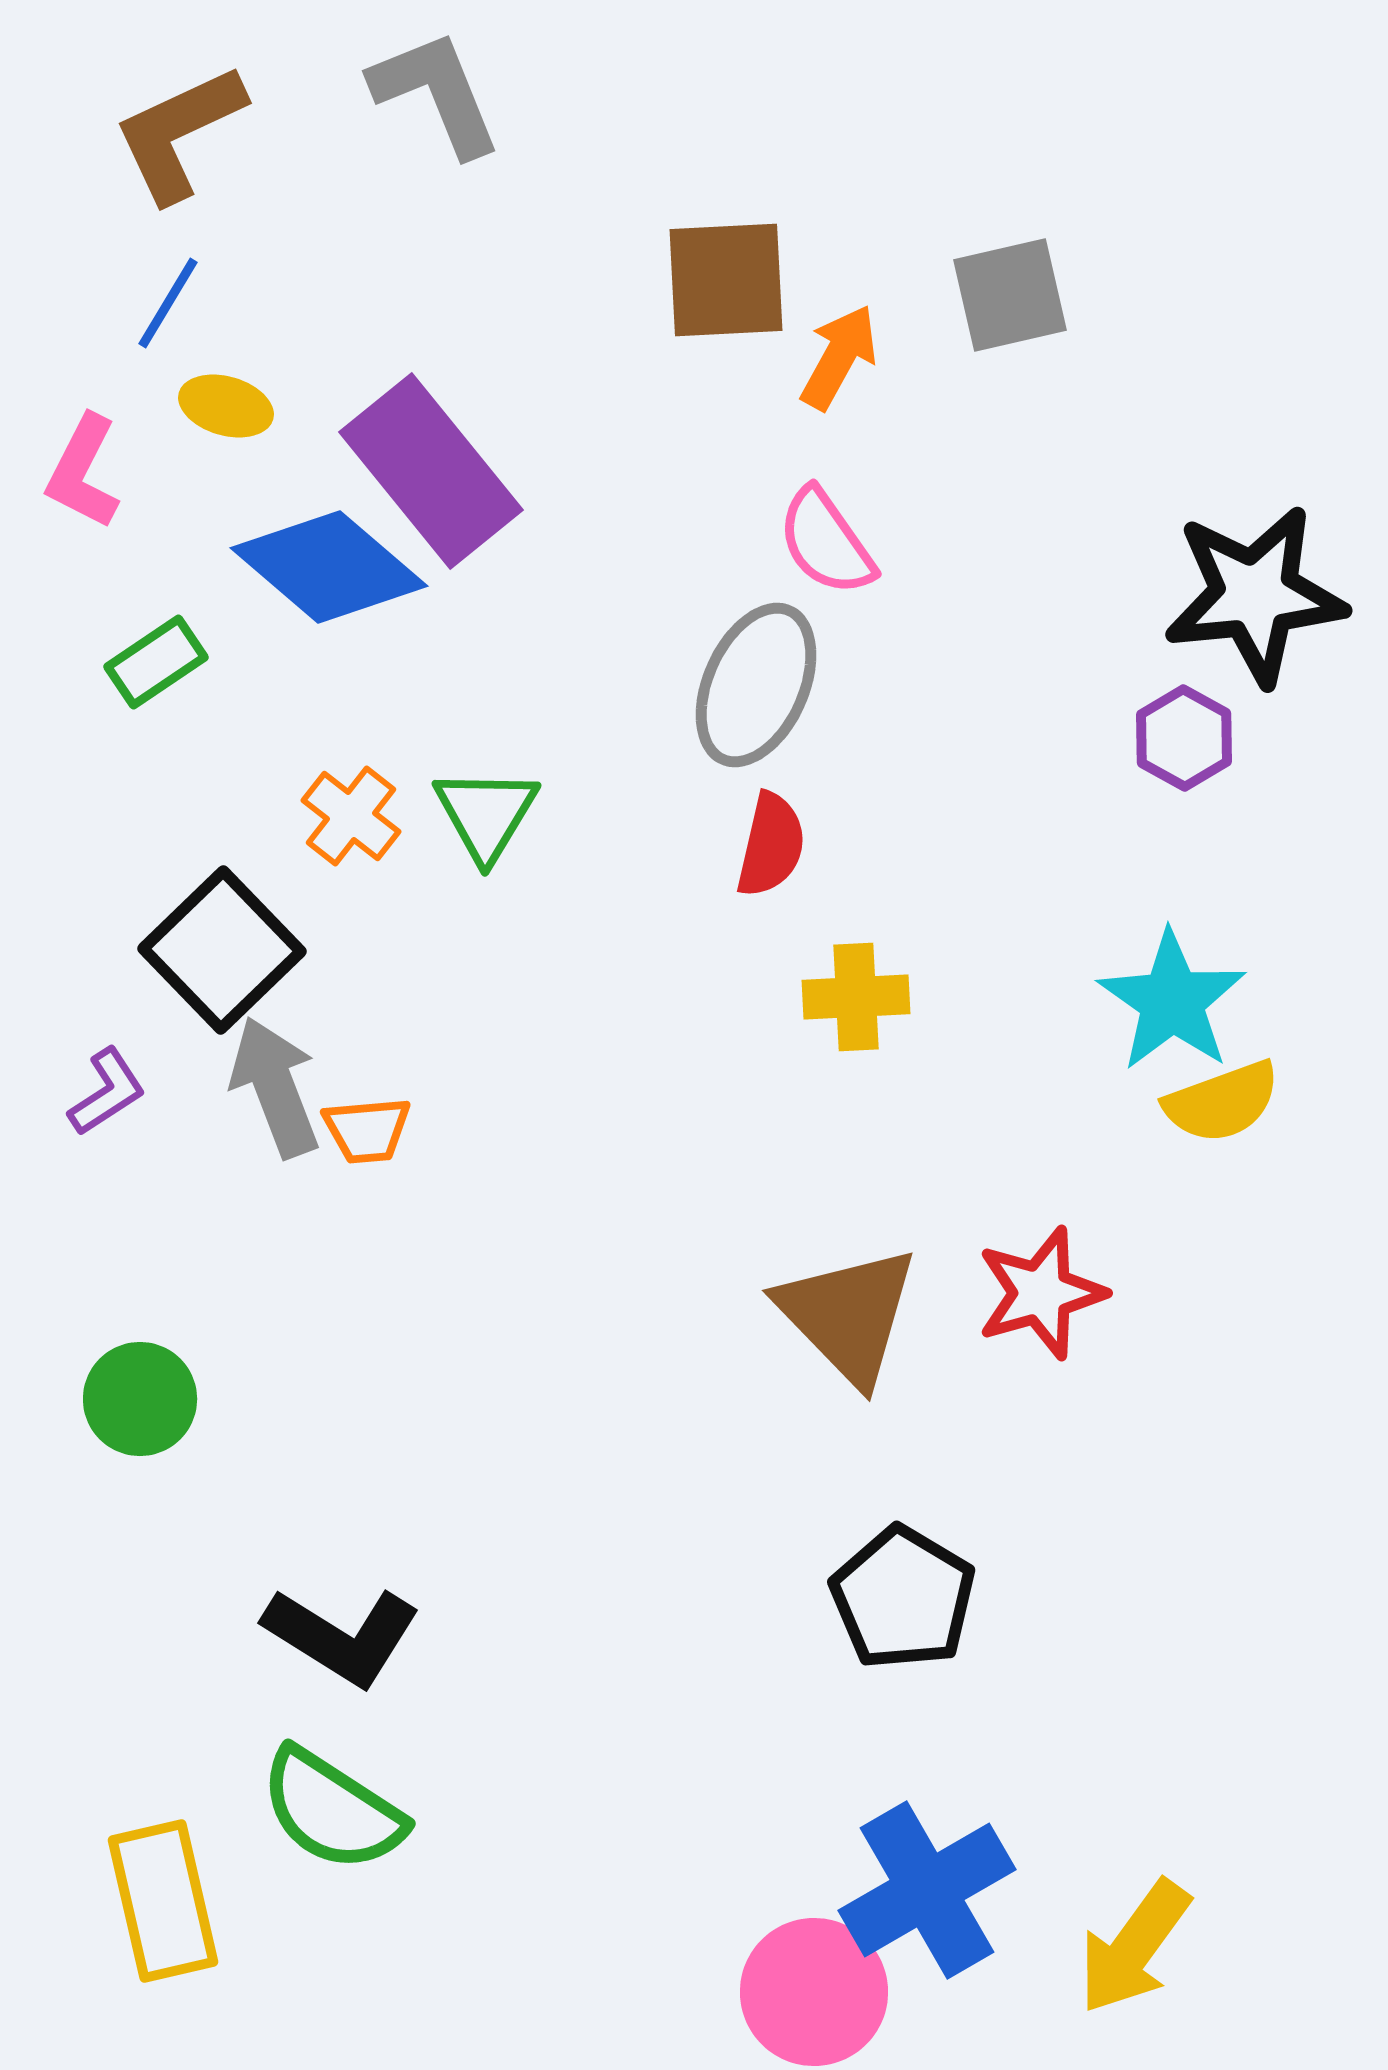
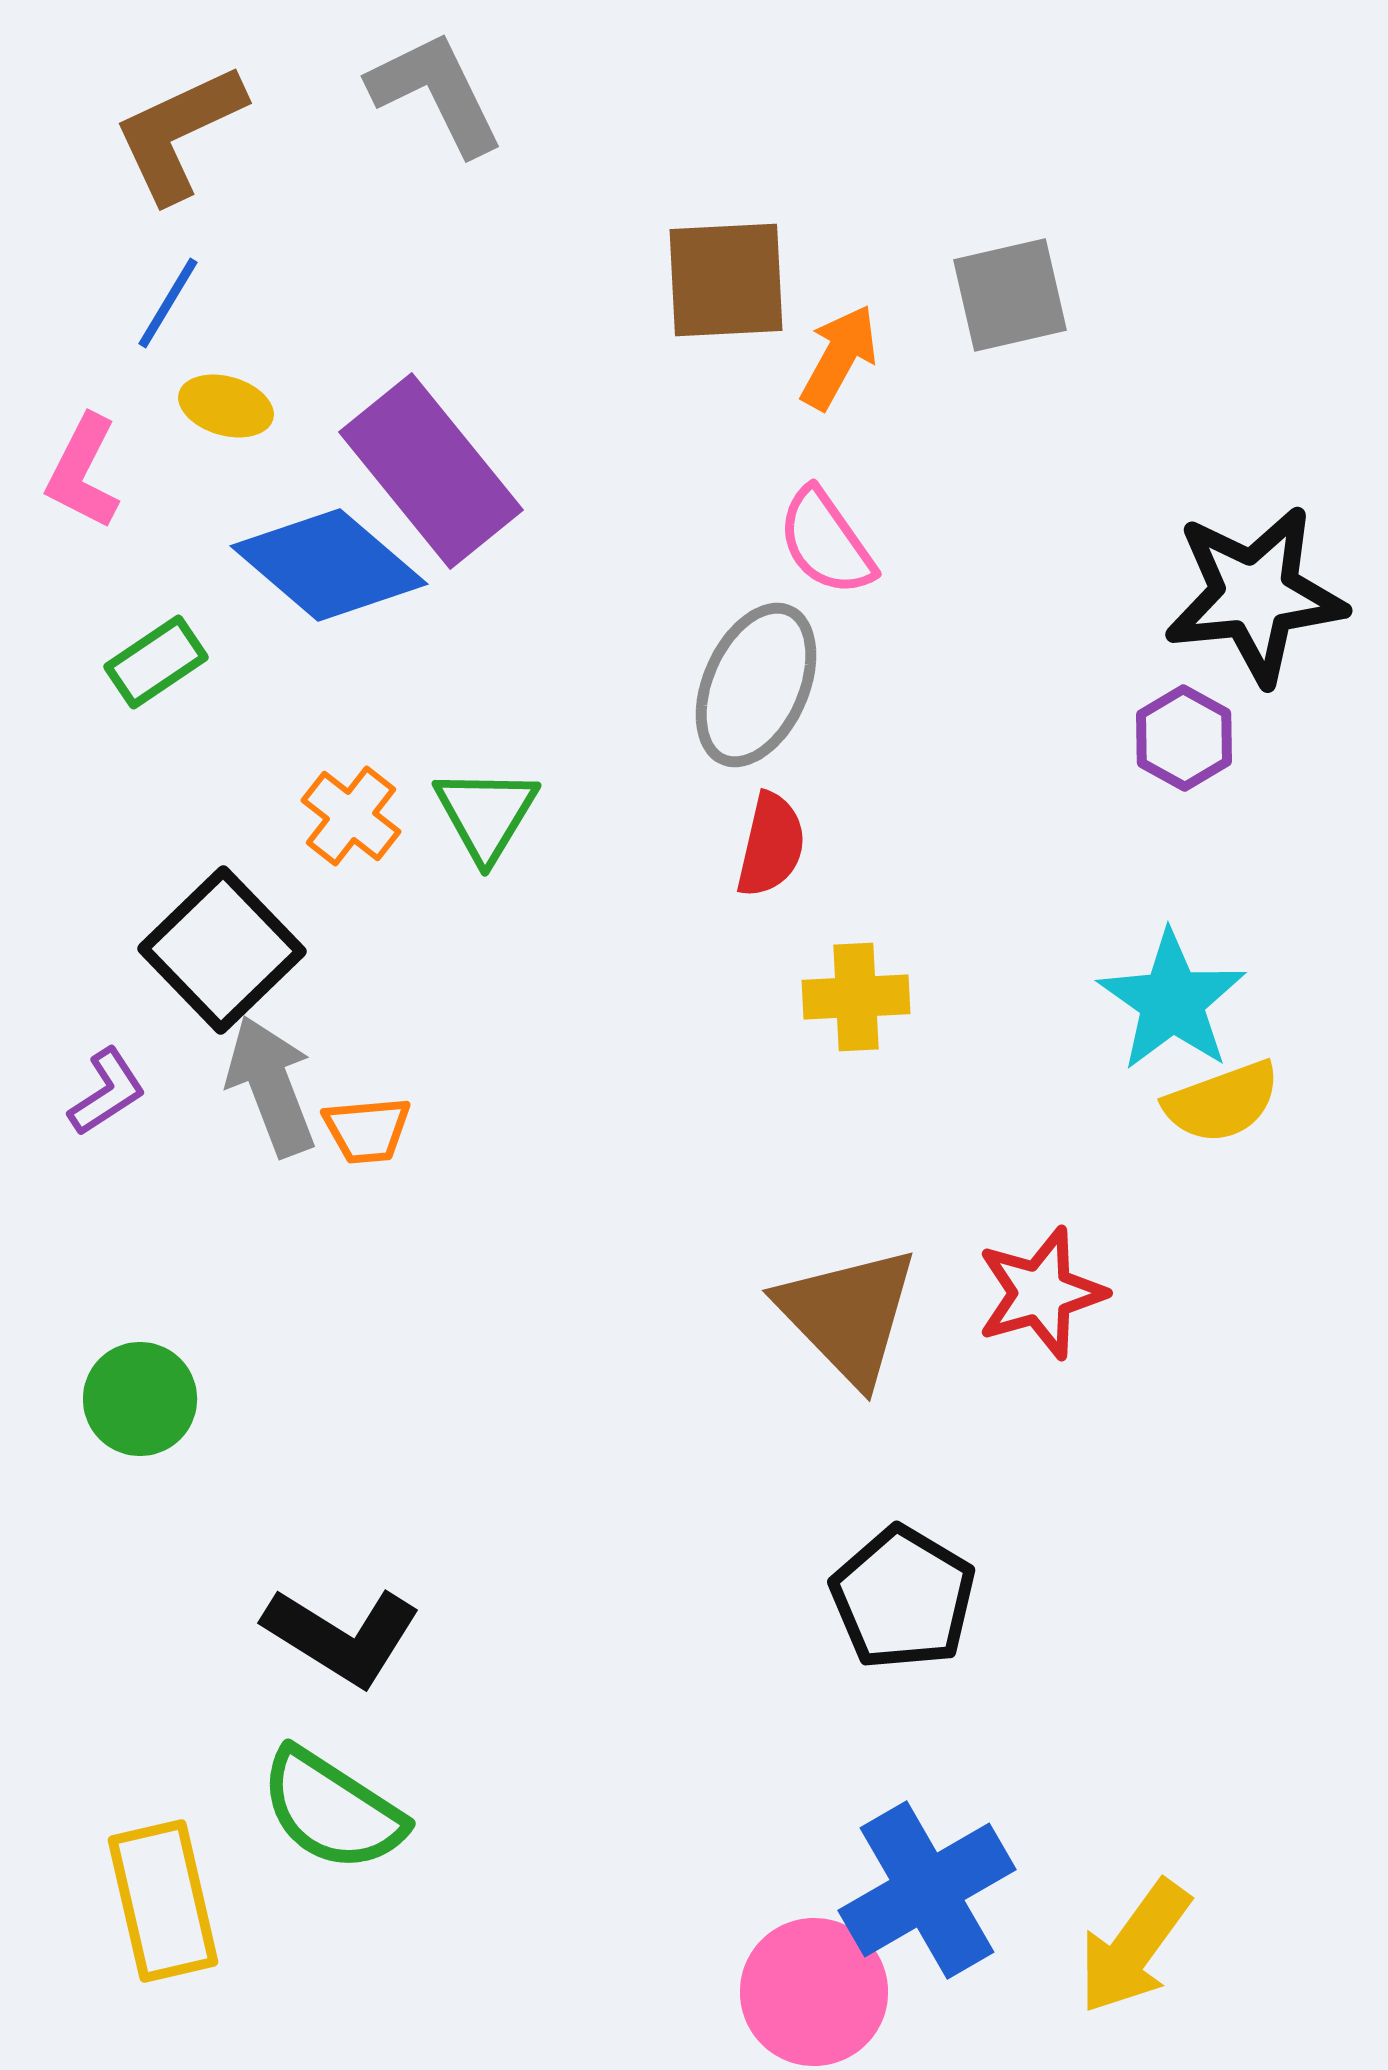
gray L-shape: rotated 4 degrees counterclockwise
blue diamond: moved 2 px up
gray arrow: moved 4 px left, 1 px up
